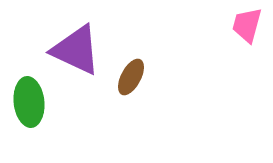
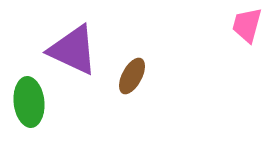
purple triangle: moved 3 px left
brown ellipse: moved 1 px right, 1 px up
